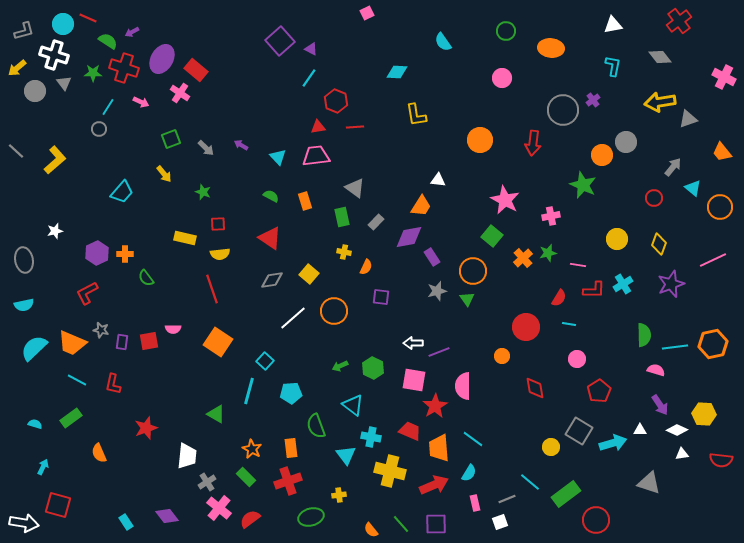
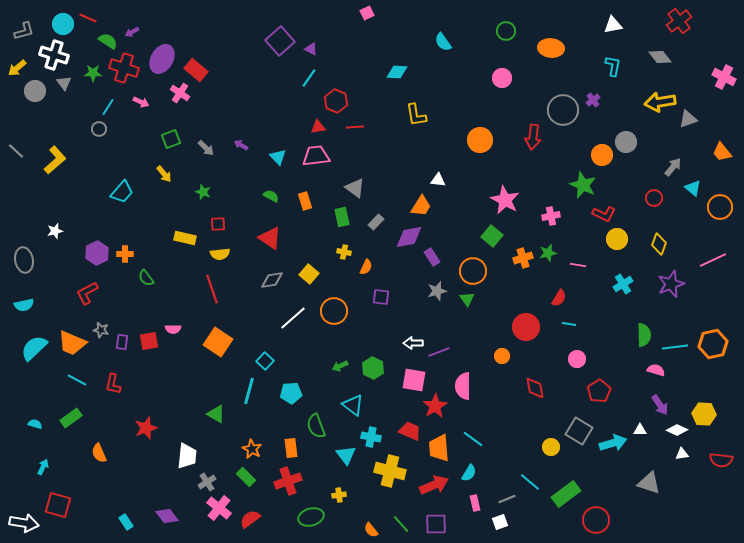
red arrow at (533, 143): moved 6 px up
orange cross at (523, 258): rotated 24 degrees clockwise
red L-shape at (594, 290): moved 10 px right, 76 px up; rotated 25 degrees clockwise
